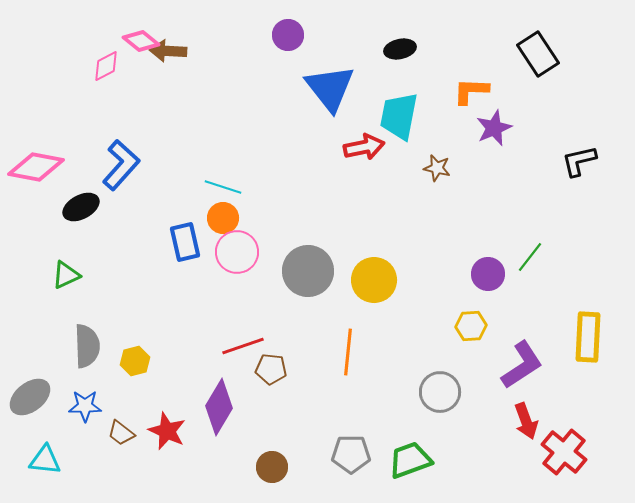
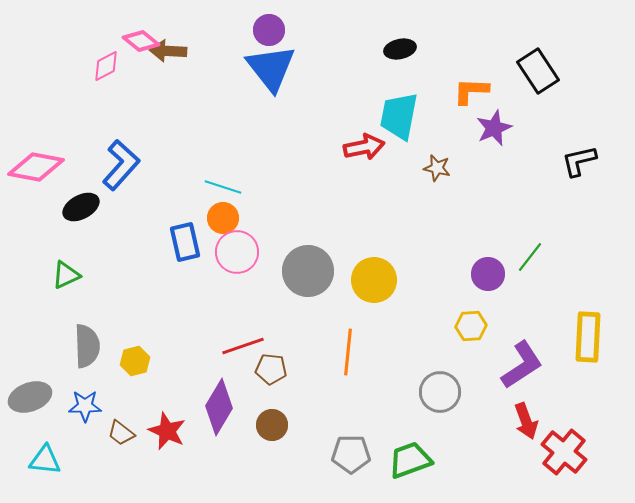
purple circle at (288, 35): moved 19 px left, 5 px up
black rectangle at (538, 54): moved 17 px down
blue triangle at (330, 88): moved 59 px left, 20 px up
gray ellipse at (30, 397): rotated 18 degrees clockwise
brown circle at (272, 467): moved 42 px up
